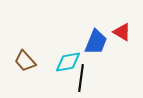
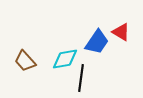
red triangle: moved 1 px left
blue trapezoid: moved 1 px right; rotated 12 degrees clockwise
cyan diamond: moved 3 px left, 3 px up
